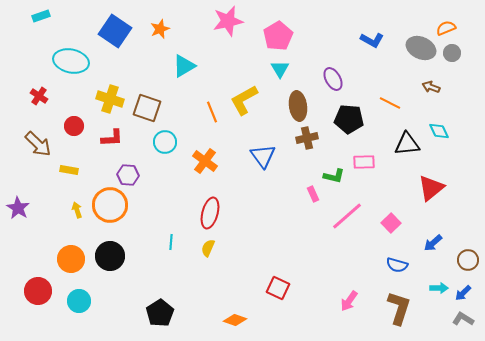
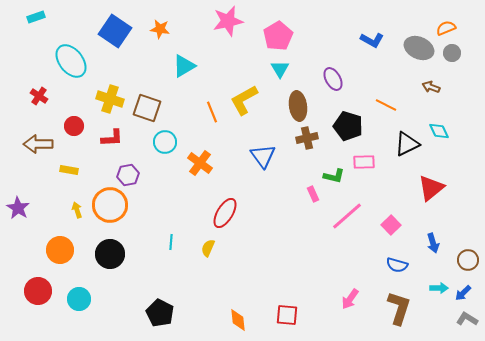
cyan rectangle at (41, 16): moved 5 px left, 1 px down
orange star at (160, 29): rotated 30 degrees clockwise
gray ellipse at (421, 48): moved 2 px left
cyan ellipse at (71, 61): rotated 40 degrees clockwise
orange line at (390, 103): moved 4 px left, 2 px down
black pentagon at (349, 119): moved 1 px left, 7 px down; rotated 12 degrees clockwise
brown arrow at (38, 144): rotated 136 degrees clockwise
black triangle at (407, 144): rotated 20 degrees counterclockwise
orange cross at (205, 161): moved 5 px left, 2 px down
purple hexagon at (128, 175): rotated 15 degrees counterclockwise
red ellipse at (210, 213): moved 15 px right; rotated 16 degrees clockwise
pink square at (391, 223): moved 2 px down
blue arrow at (433, 243): rotated 66 degrees counterclockwise
black circle at (110, 256): moved 2 px up
orange circle at (71, 259): moved 11 px left, 9 px up
red square at (278, 288): moved 9 px right, 27 px down; rotated 20 degrees counterclockwise
cyan circle at (79, 301): moved 2 px up
pink arrow at (349, 301): moved 1 px right, 2 px up
black pentagon at (160, 313): rotated 12 degrees counterclockwise
gray L-shape at (463, 319): moved 4 px right
orange diamond at (235, 320): moved 3 px right; rotated 65 degrees clockwise
